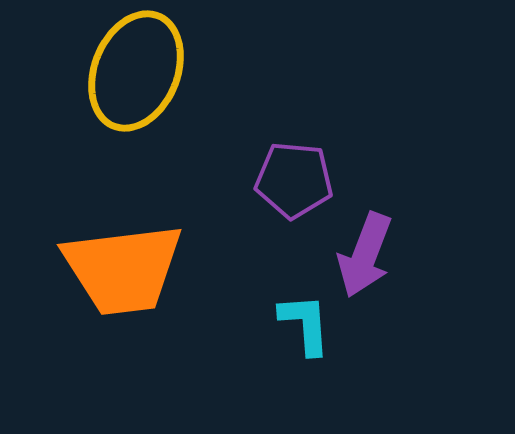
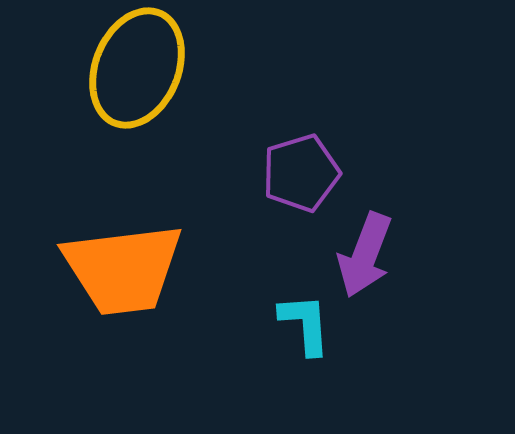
yellow ellipse: moved 1 px right, 3 px up
purple pentagon: moved 7 px right, 7 px up; rotated 22 degrees counterclockwise
